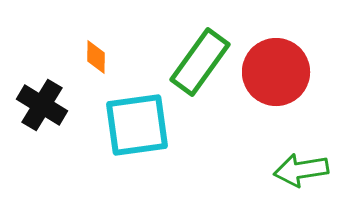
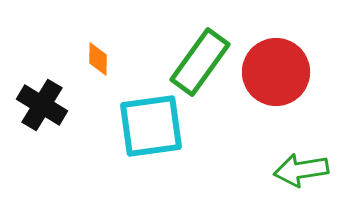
orange diamond: moved 2 px right, 2 px down
cyan square: moved 14 px right, 1 px down
